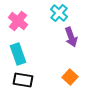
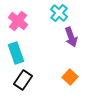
cyan rectangle: moved 2 px left, 1 px up
black rectangle: rotated 66 degrees counterclockwise
